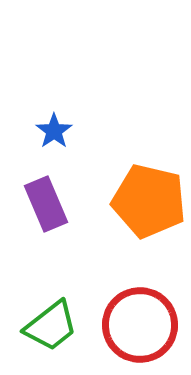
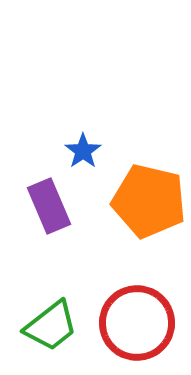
blue star: moved 29 px right, 20 px down
purple rectangle: moved 3 px right, 2 px down
red circle: moved 3 px left, 2 px up
